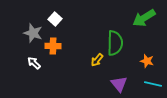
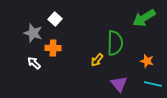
orange cross: moved 2 px down
